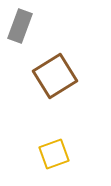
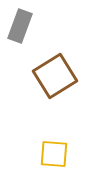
yellow square: rotated 24 degrees clockwise
